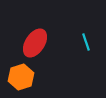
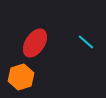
cyan line: rotated 30 degrees counterclockwise
